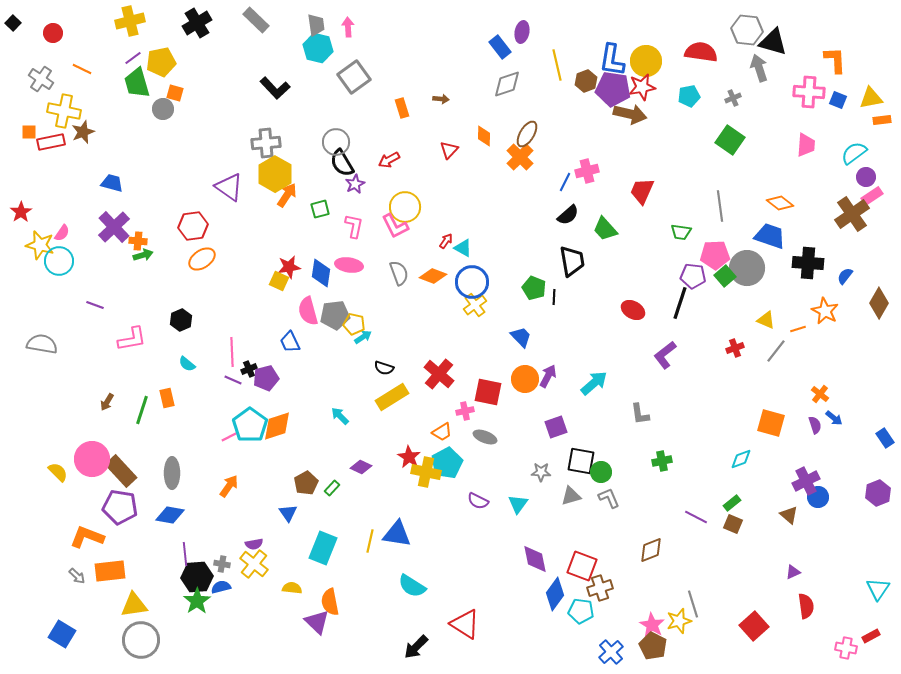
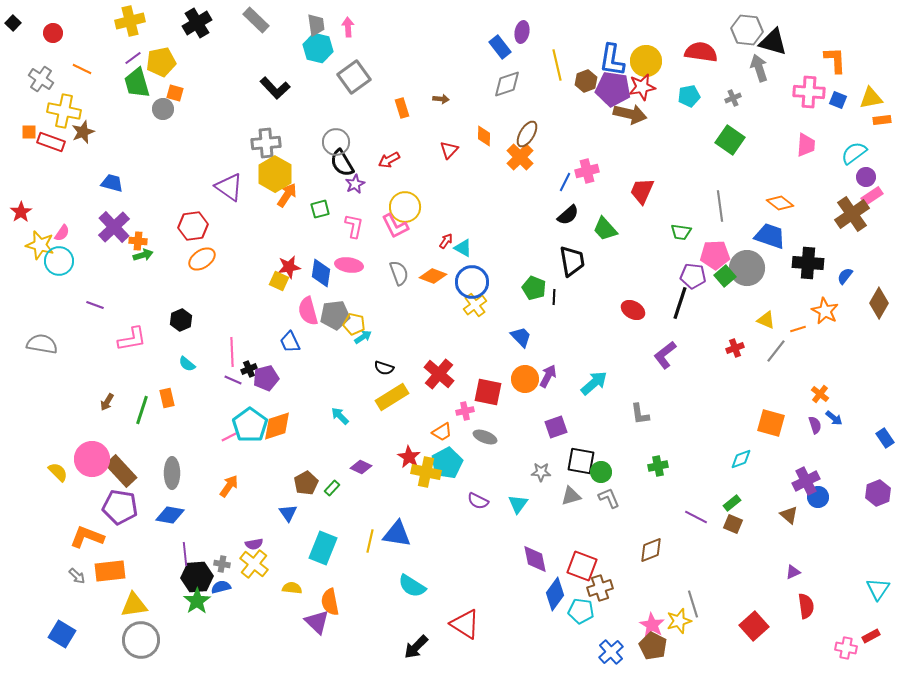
red rectangle at (51, 142): rotated 32 degrees clockwise
green cross at (662, 461): moved 4 px left, 5 px down
